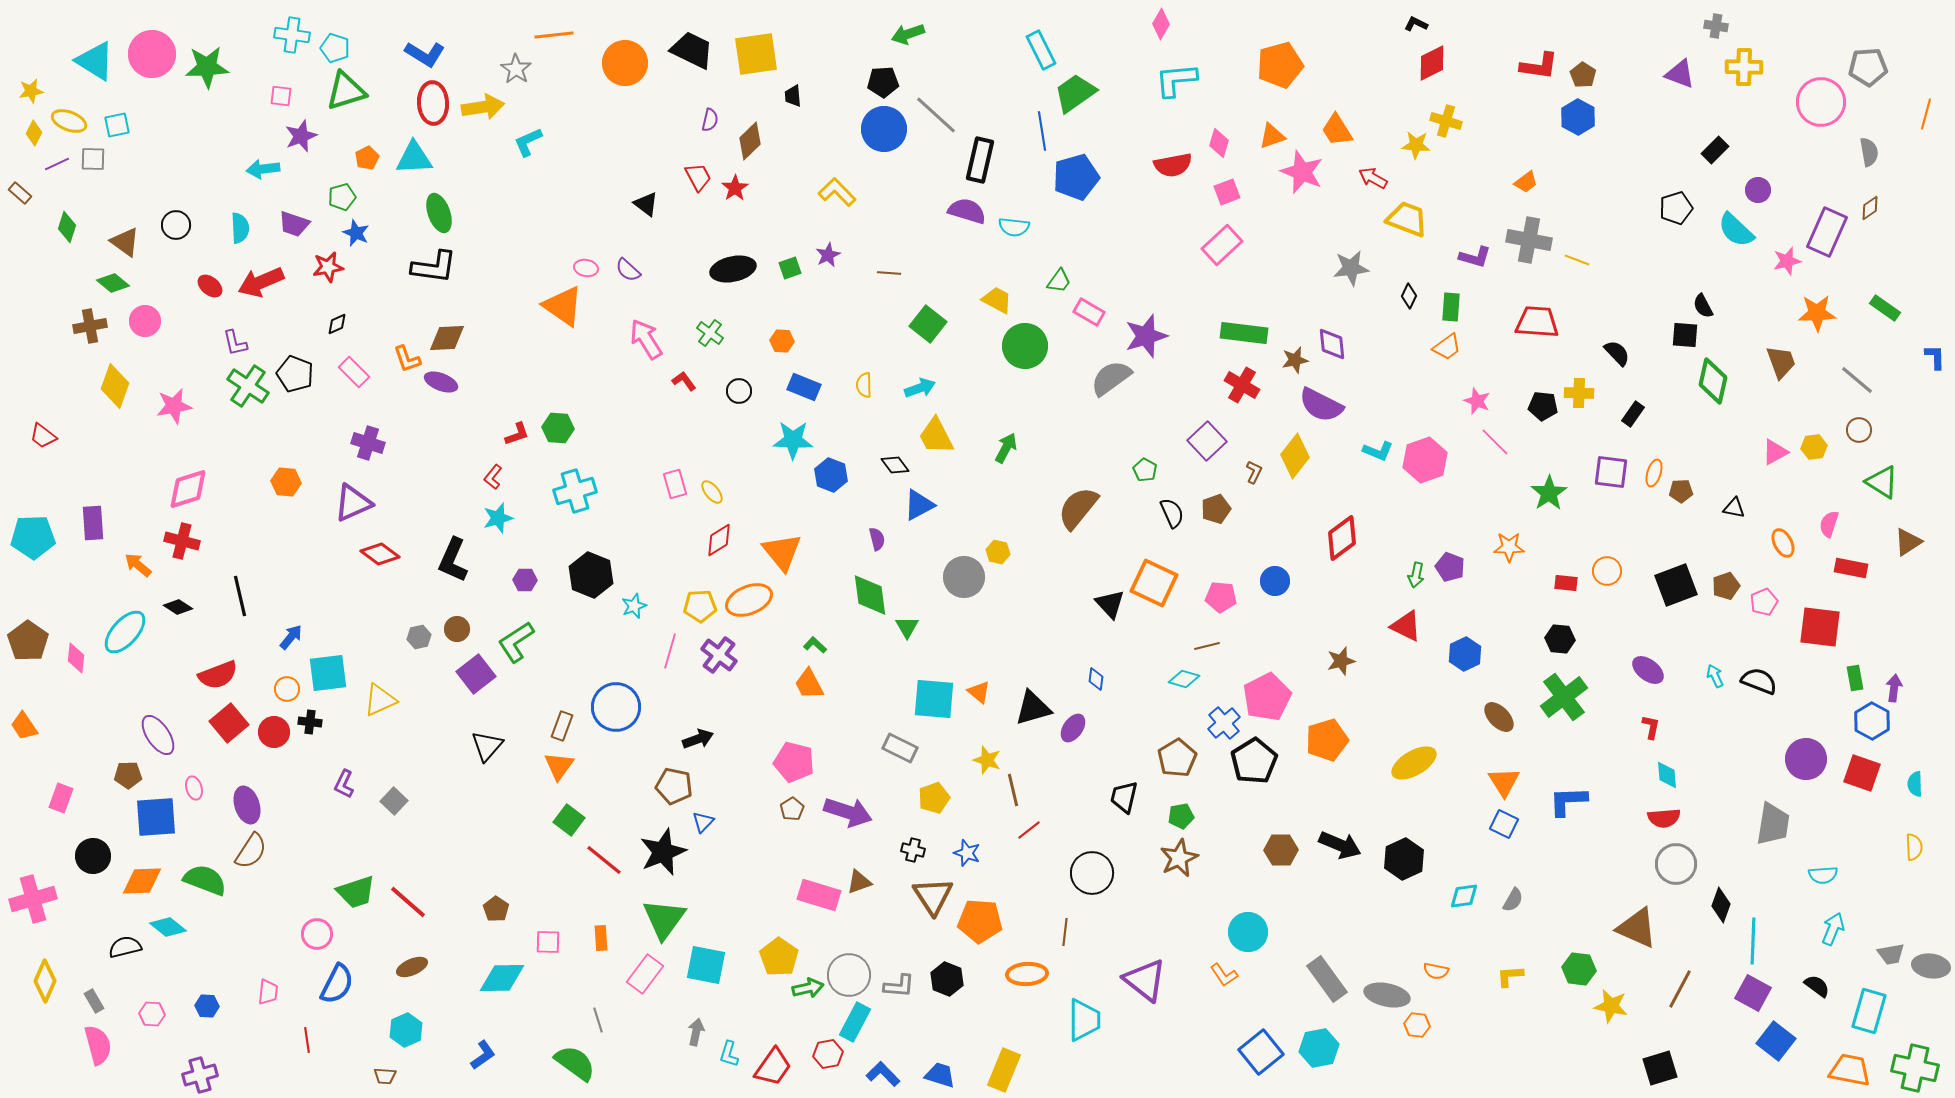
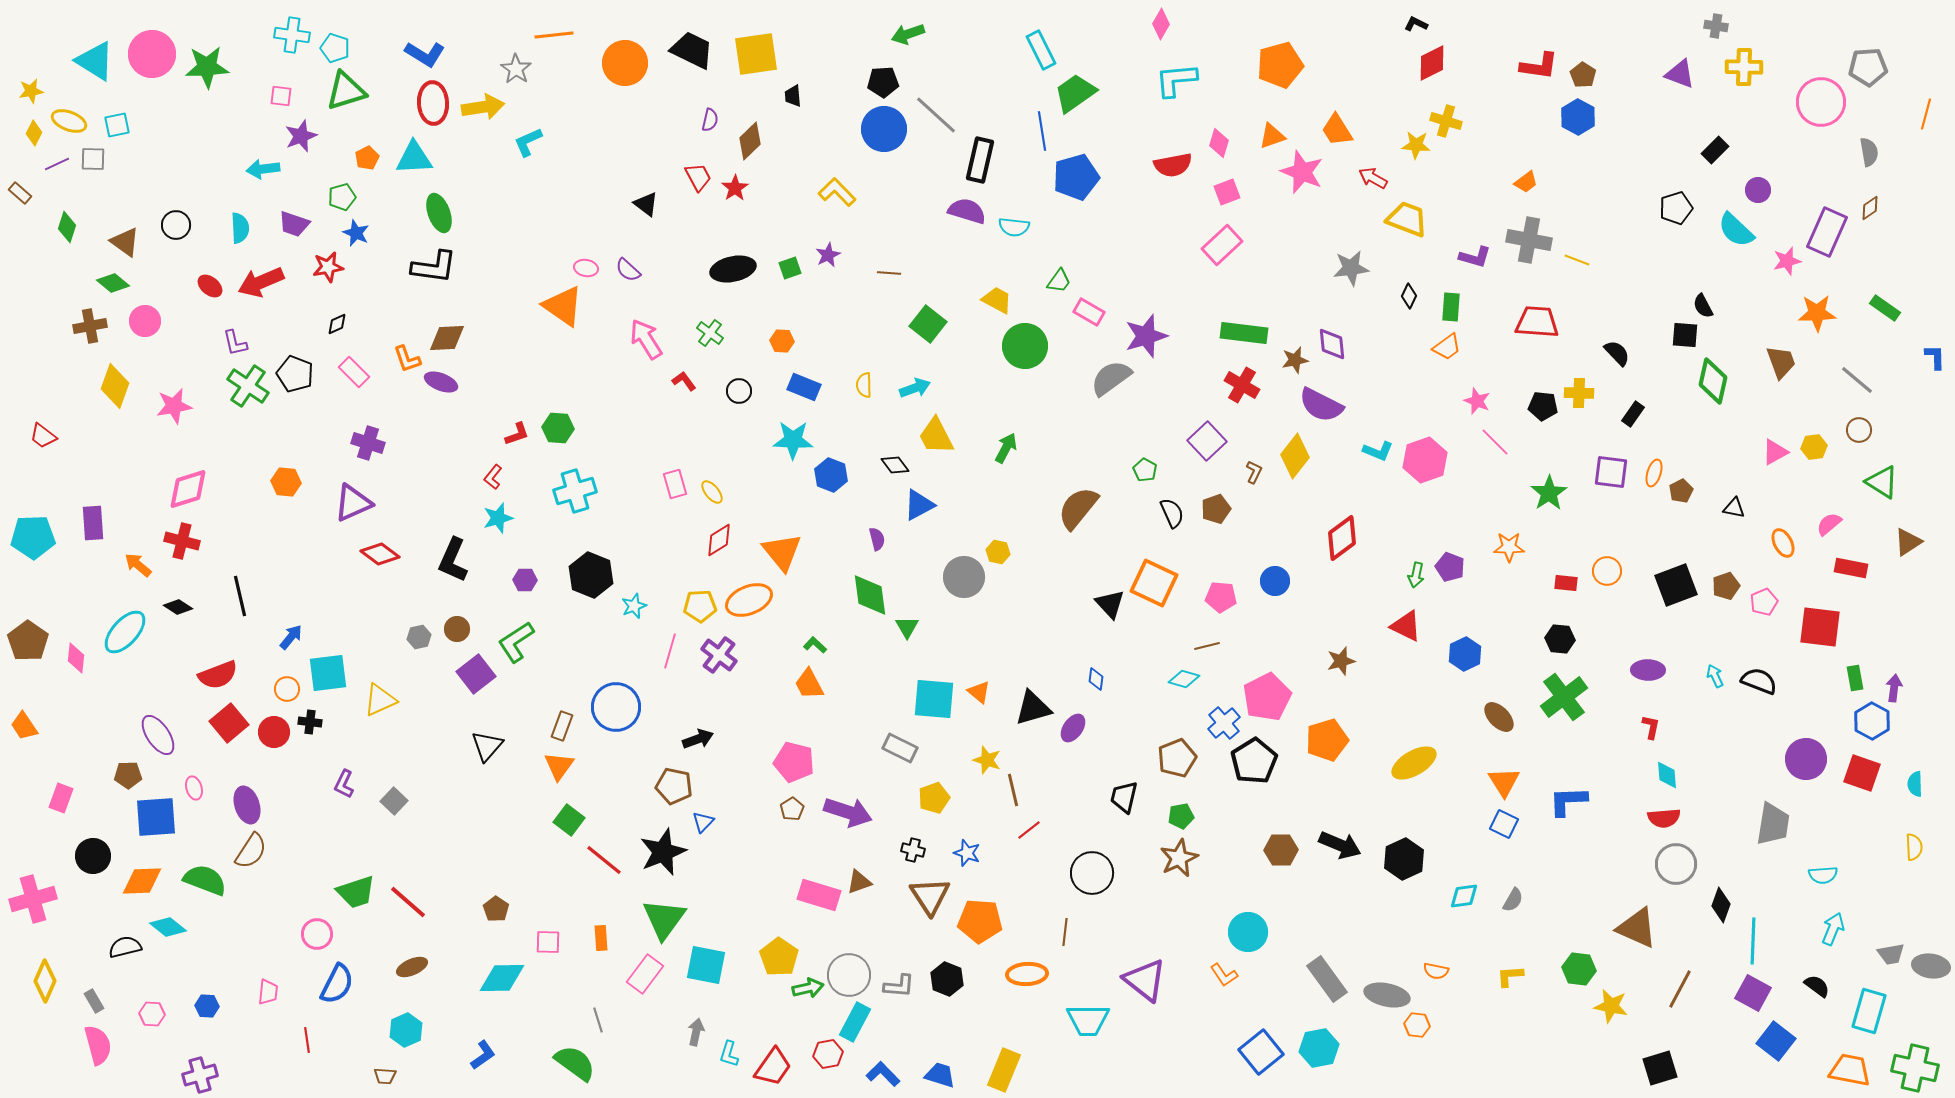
cyan arrow at (920, 388): moved 5 px left
brown pentagon at (1681, 491): rotated 25 degrees counterclockwise
pink semicircle at (1829, 524): rotated 32 degrees clockwise
purple ellipse at (1648, 670): rotated 36 degrees counterclockwise
brown pentagon at (1177, 758): rotated 9 degrees clockwise
brown triangle at (933, 896): moved 3 px left
cyan trapezoid at (1084, 1020): moved 4 px right; rotated 90 degrees clockwise
